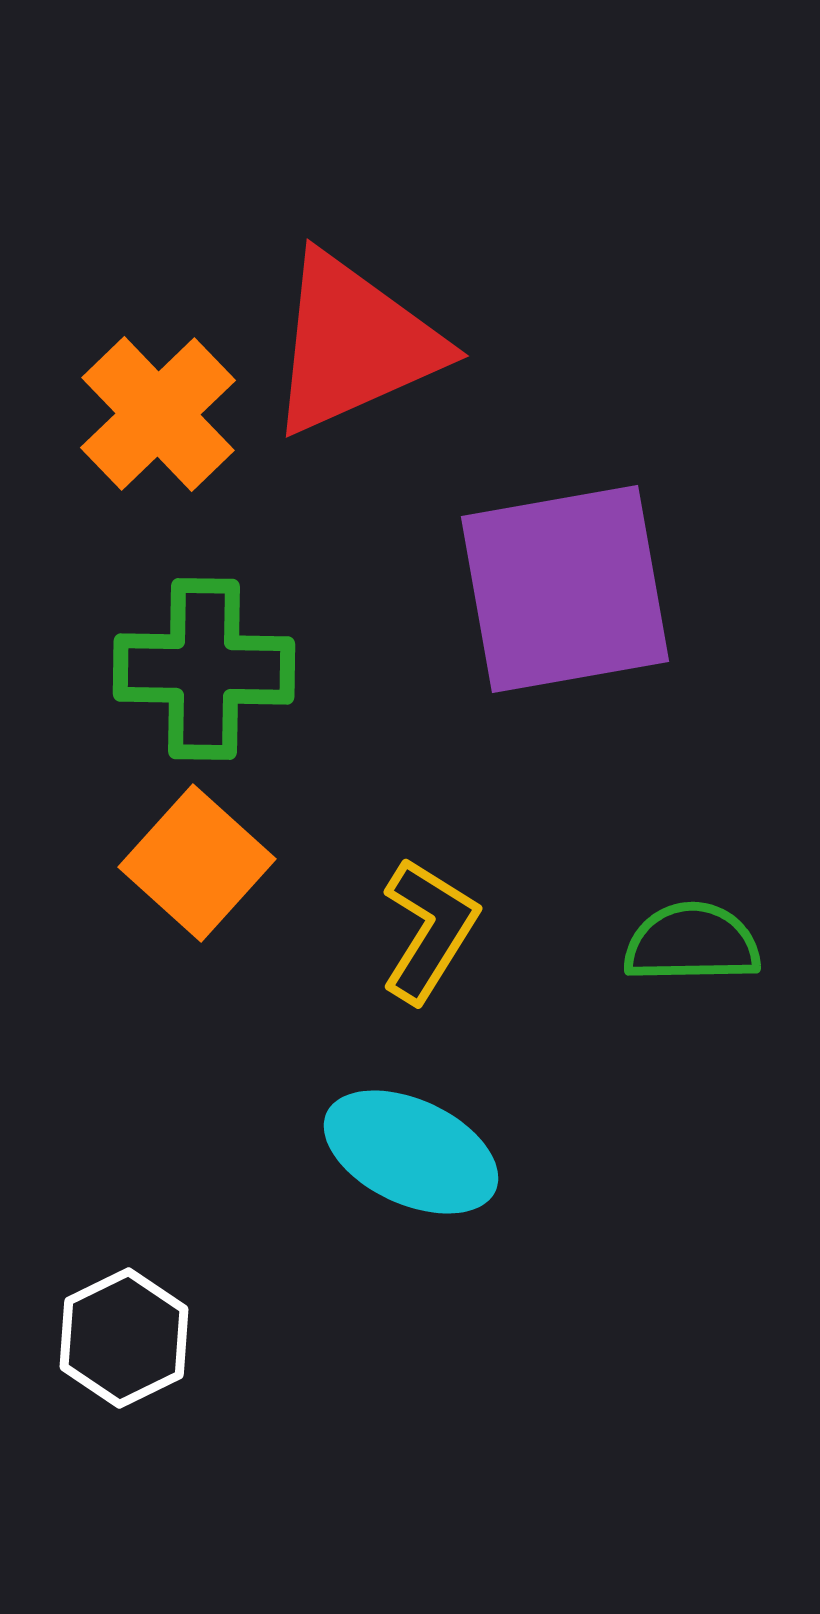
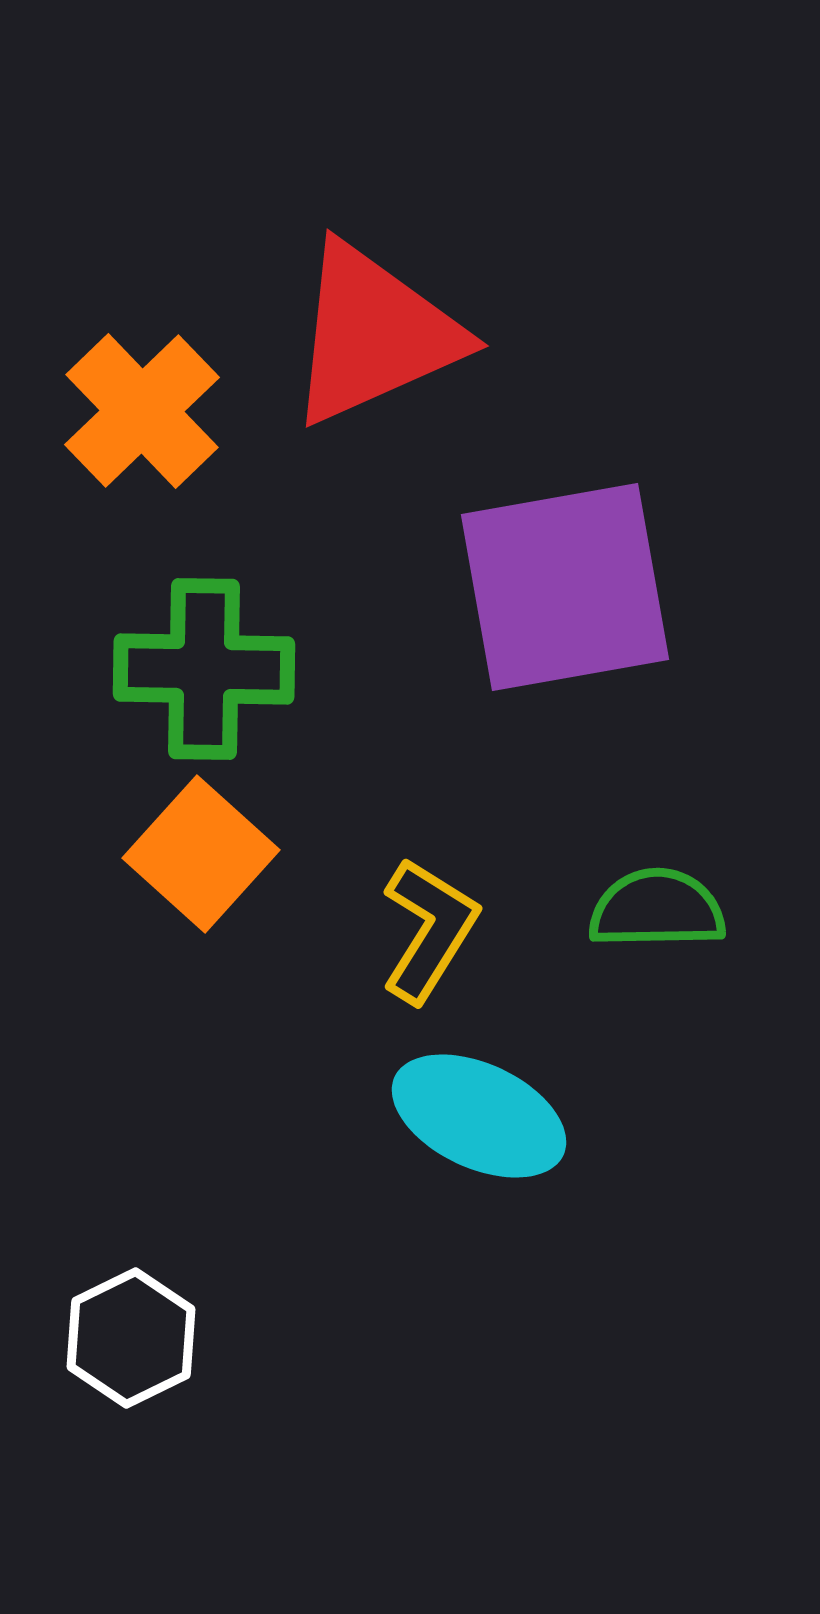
red triangle: moved 20 px right, 10 px up
orange cross: moved 16 px left, 3 px up
purple square: moved 2 px up
orange square: moved 4 px right, 9 px up
green semicircle: moved 35 px left, 34 px up
cyan ellipse: moved 68 px right, 36 px up
white hexagon: moved 7 px right
